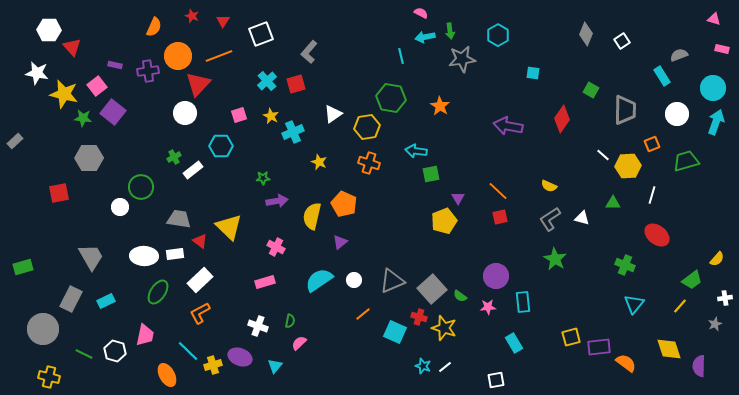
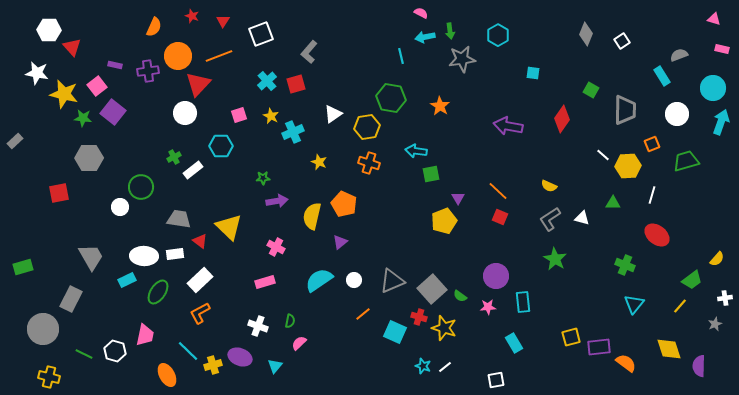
cyan arrow at (716, 122): moved 5 px right
red square at (500, 217): rotated 35 degrees clockwise
cyan rectangle at (106, 301): moved 21 px right, 21 px up
